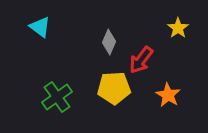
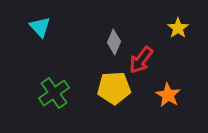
cyan triangle: rotated 10 degrees clockwise
gray diamond: moved 5 px right
green cross: moved 3 px left, 4 px up
